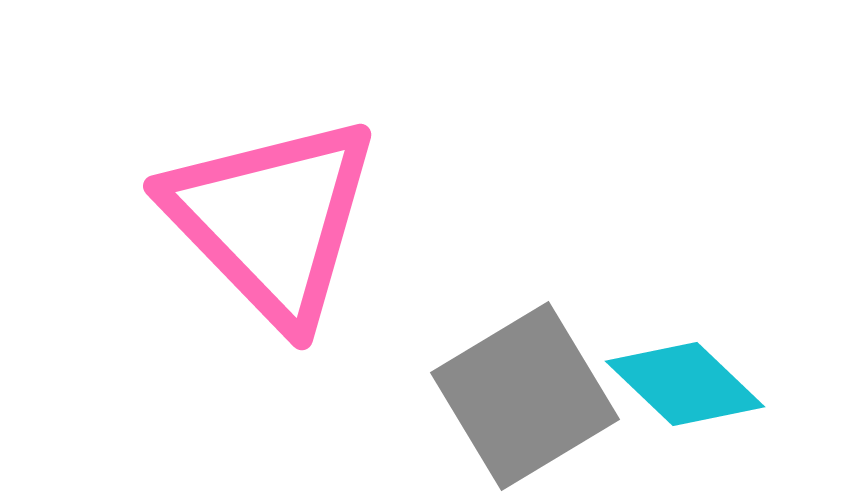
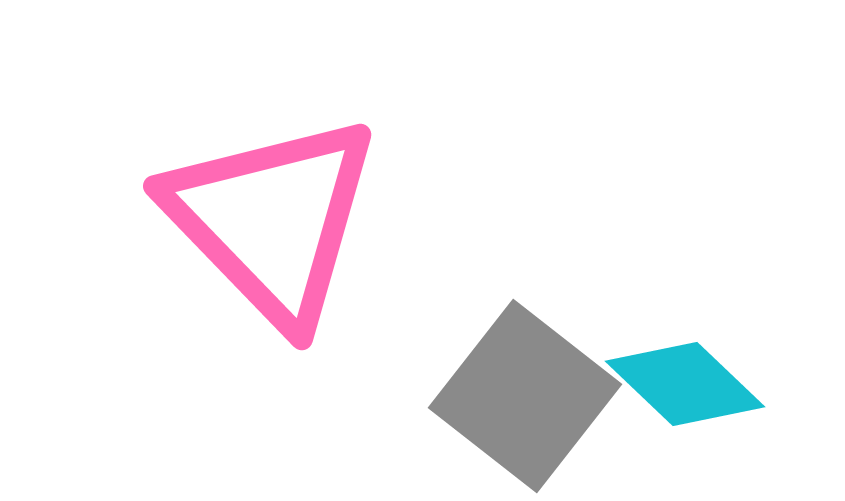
gray square: rotated 21 degrees counterclockwise
